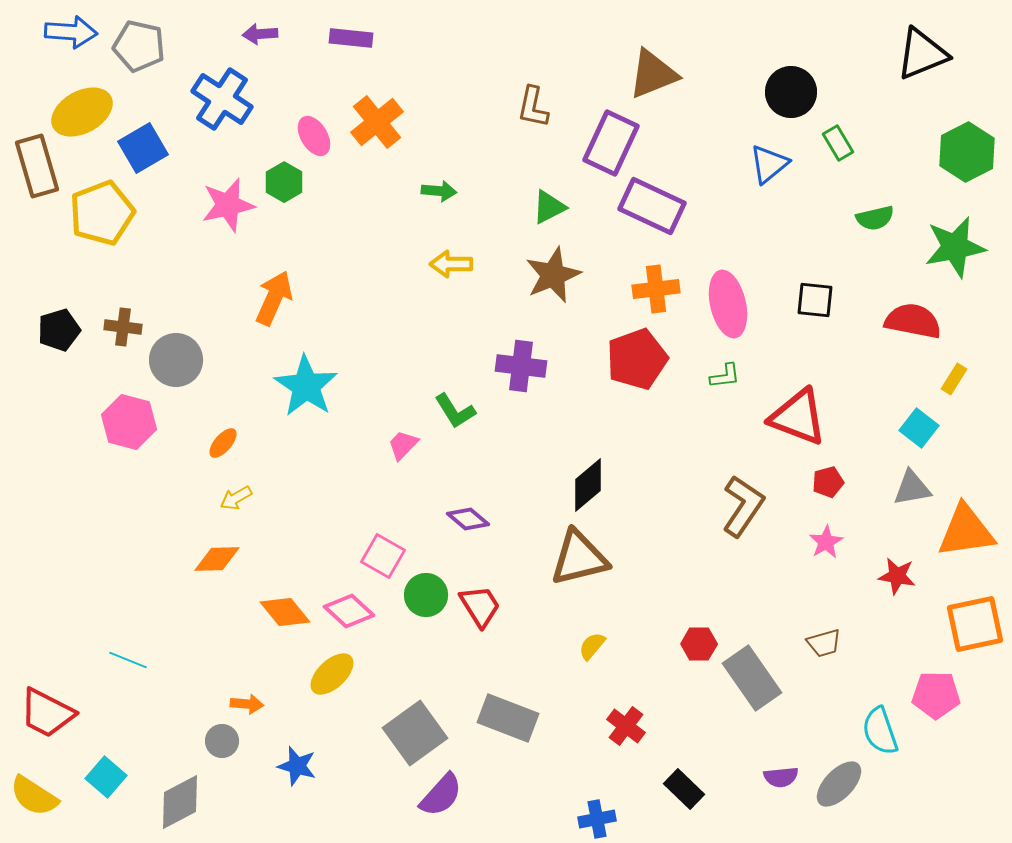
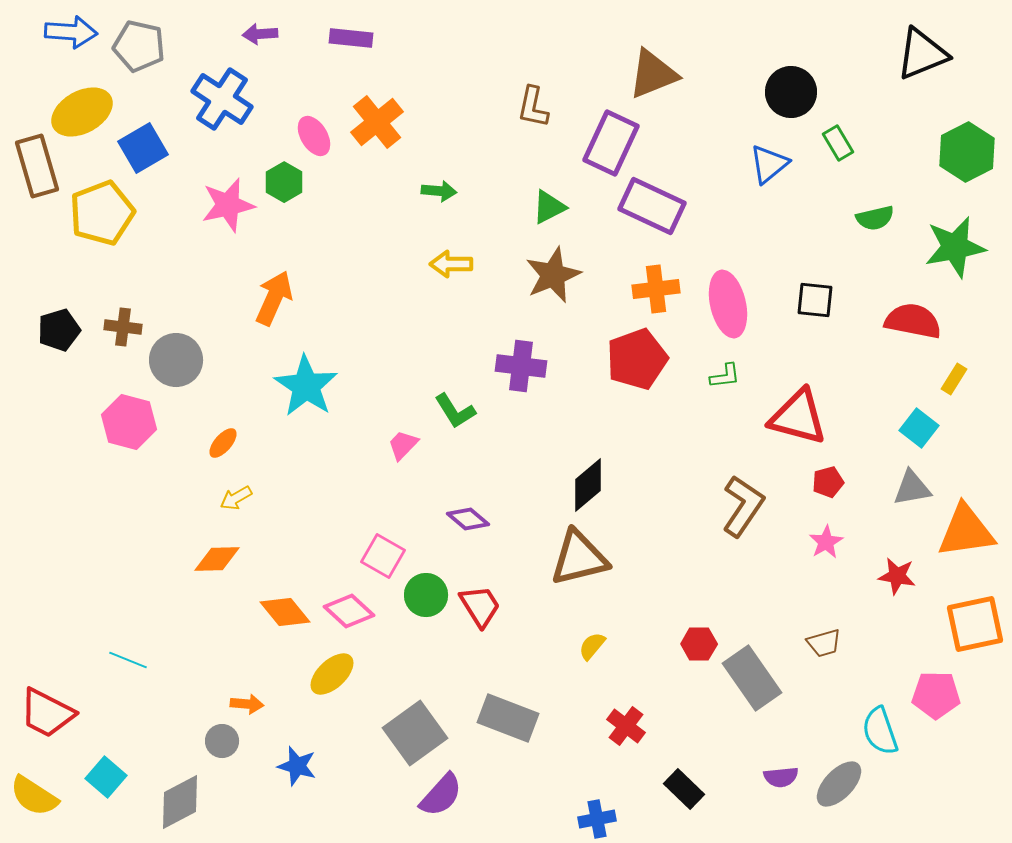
red triangle at (798, 417): rotated 6 degrees counterclockwise
